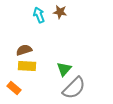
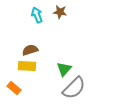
cyan arrow: moved 2 px left
brown semicircle: moved 6 px right
